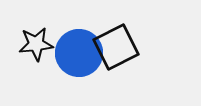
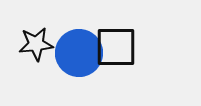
black square: rotated 27 degrees clockwise
